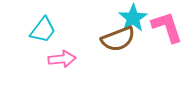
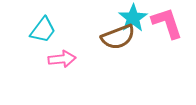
pink L-shape: moved 4 px up
brown semicircle: moved 2 px up
